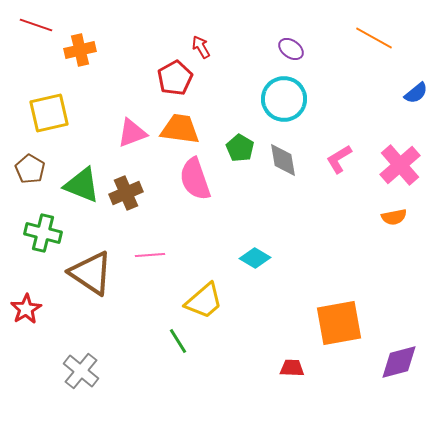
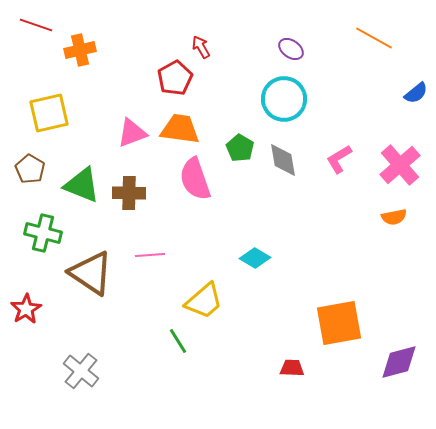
brown cross: moved 3 px right; rotated 24 degrees clockwise
